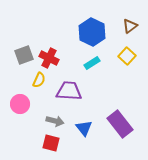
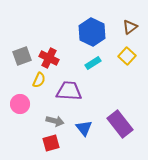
brown triangle: moved 1 px down
gray square: moved 2 px left, 1 px down
cyan rectangle: moved 1 px right
red square: rotated 30 degrees counterclockwise
